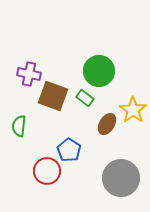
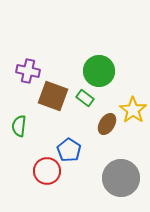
purple cross: moved 1 px left, 3 px up
